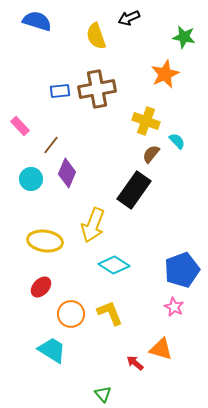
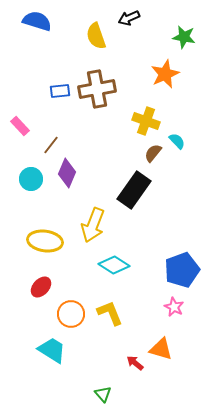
brown semicircle: moved 2 px right, 1 px up
